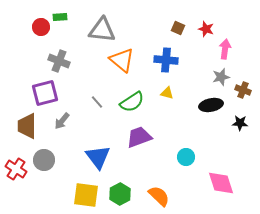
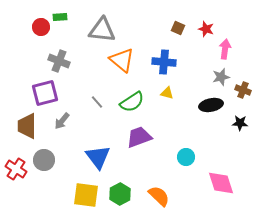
blue cross: moved 2 px left, 2 px down
